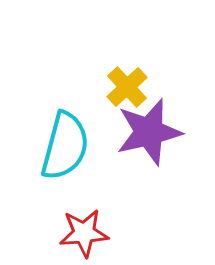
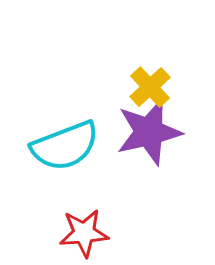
yellow cross: moved 23 px right
cyan semicircle: rotated 54 degrees clockwise
